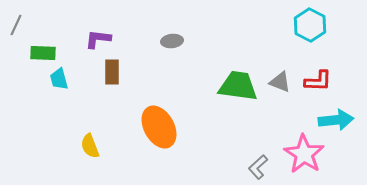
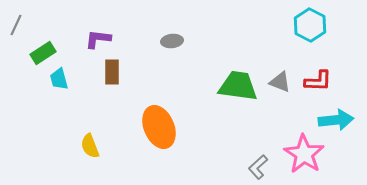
green rectangle: rotated 35 degrees counterclockwise
orange ellipse: rotated 6 degrees clockwise
